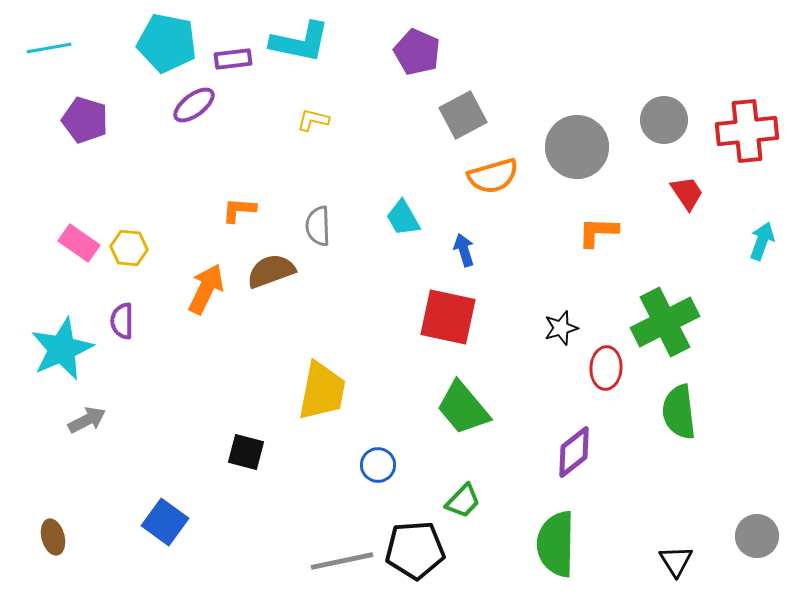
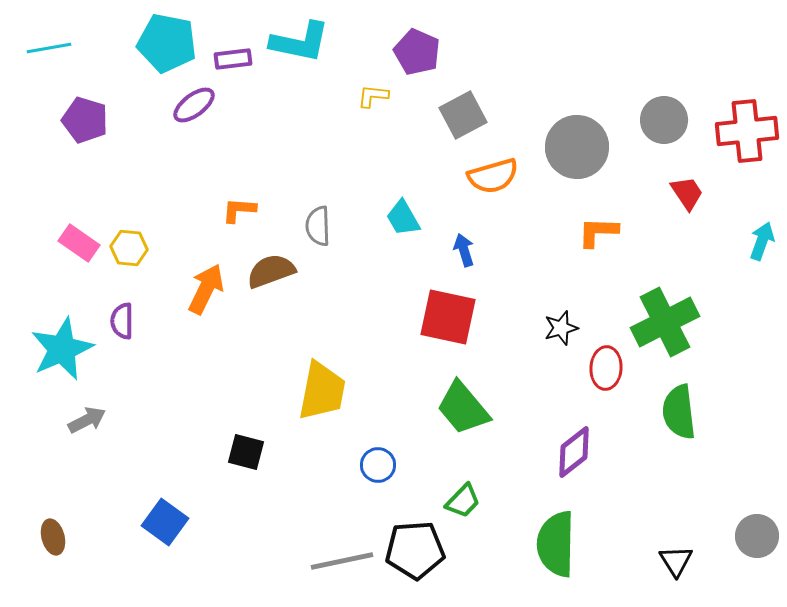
yellow L-shape at (313, 120): moved 60 px right, 24 px up; rotated 8 degrees counterclockwise
